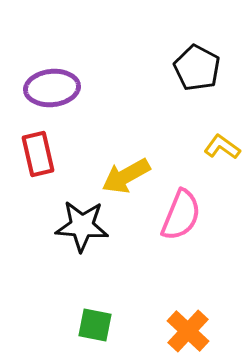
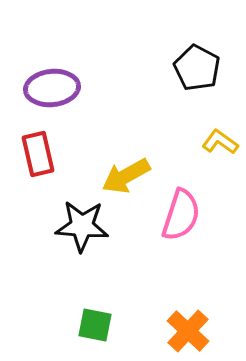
yellow L-shape: moved 2 px left, 5 px up
pink semicircle: rotated 4 degrees counterclockwise
